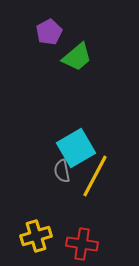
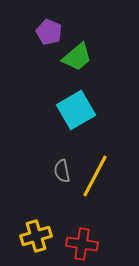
purple pentagon: rotated 20 degrees counterclockwise
cyan square: moved 38 px up
